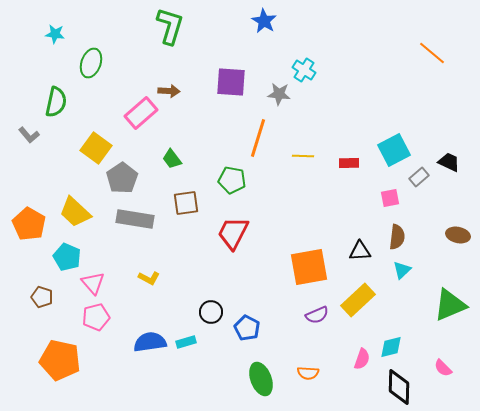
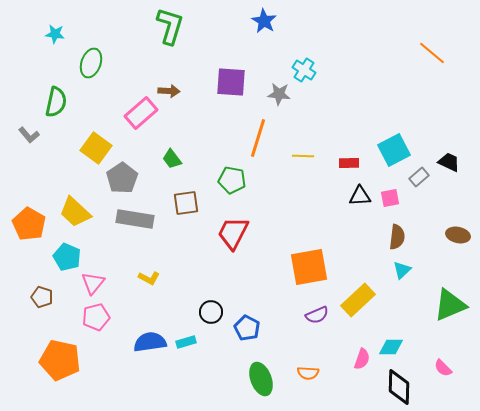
black triangle at (360, 251): moved 55 px up
pink triangle at (93, 283): rotated 20 degrees clockwise
cyan diamond at (391, 347): rotated 15 degrees clockwise
